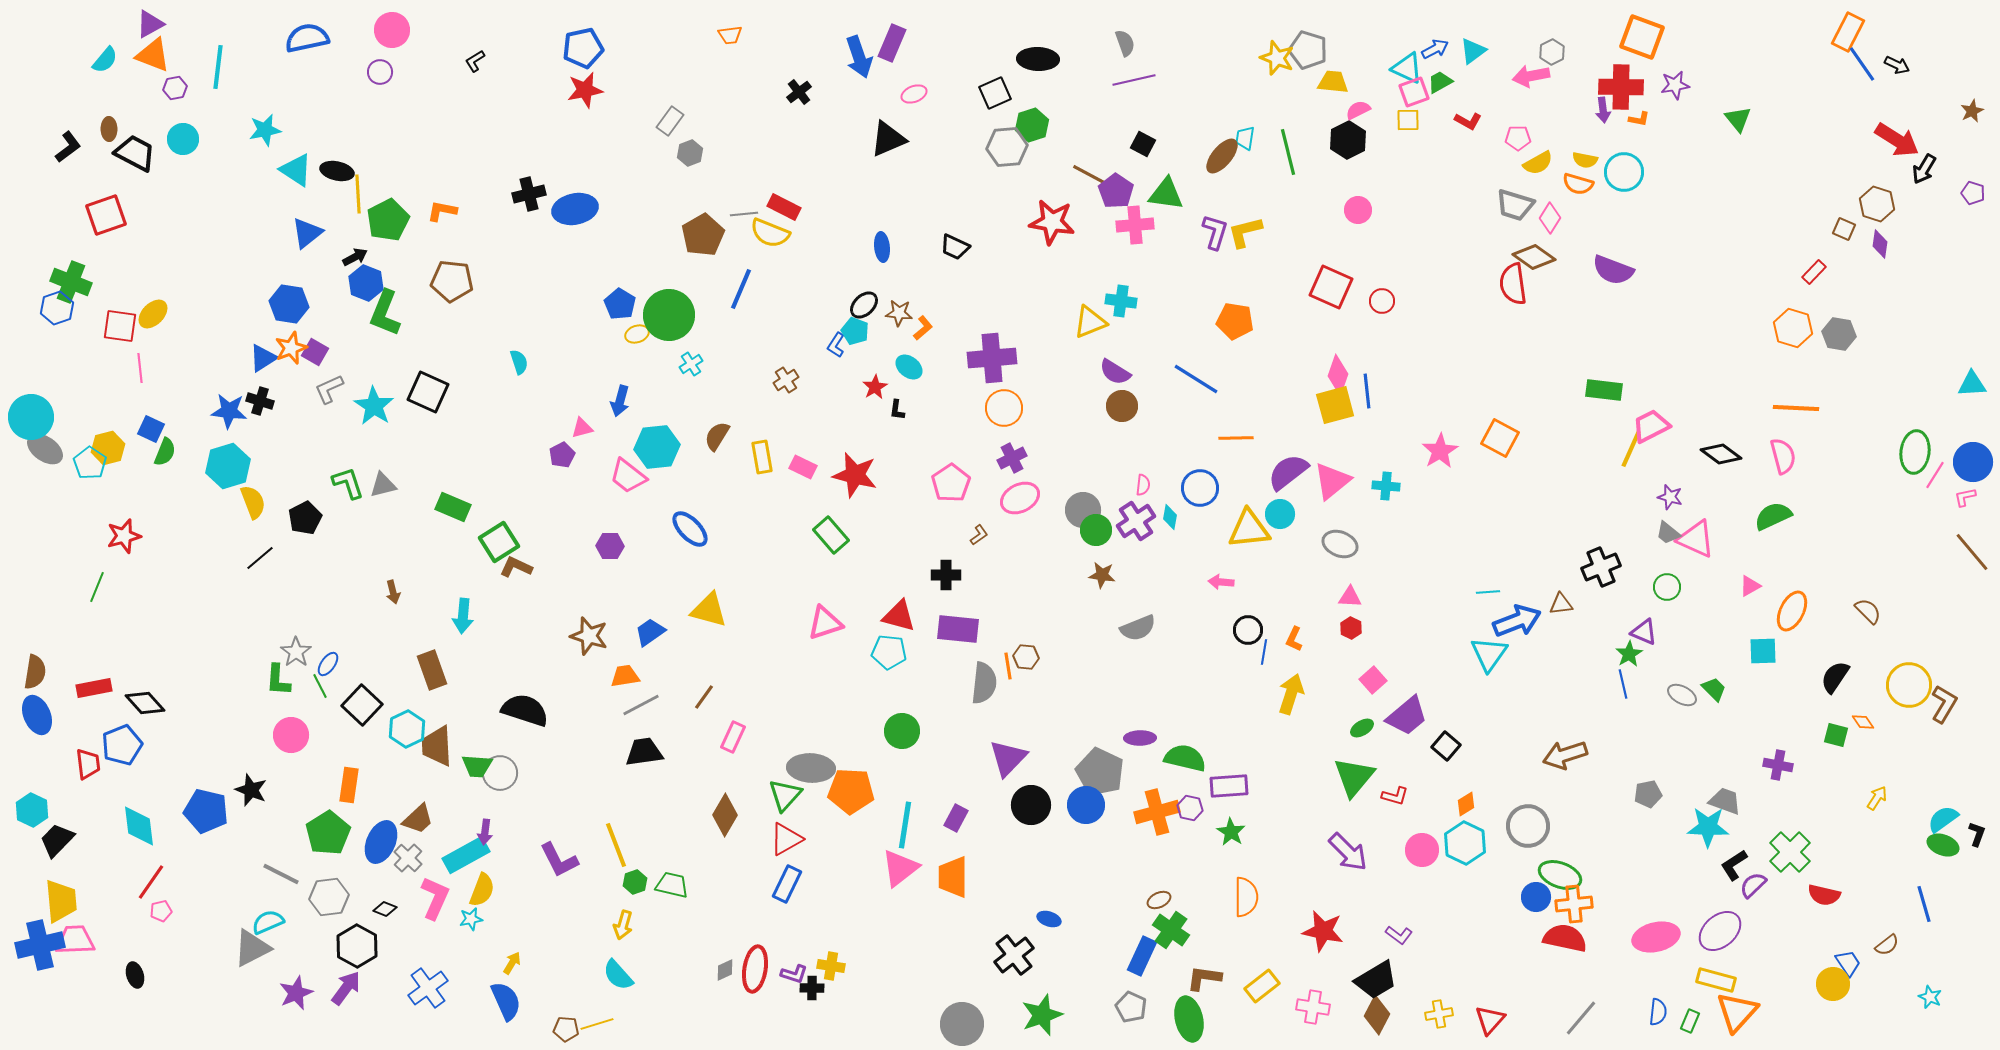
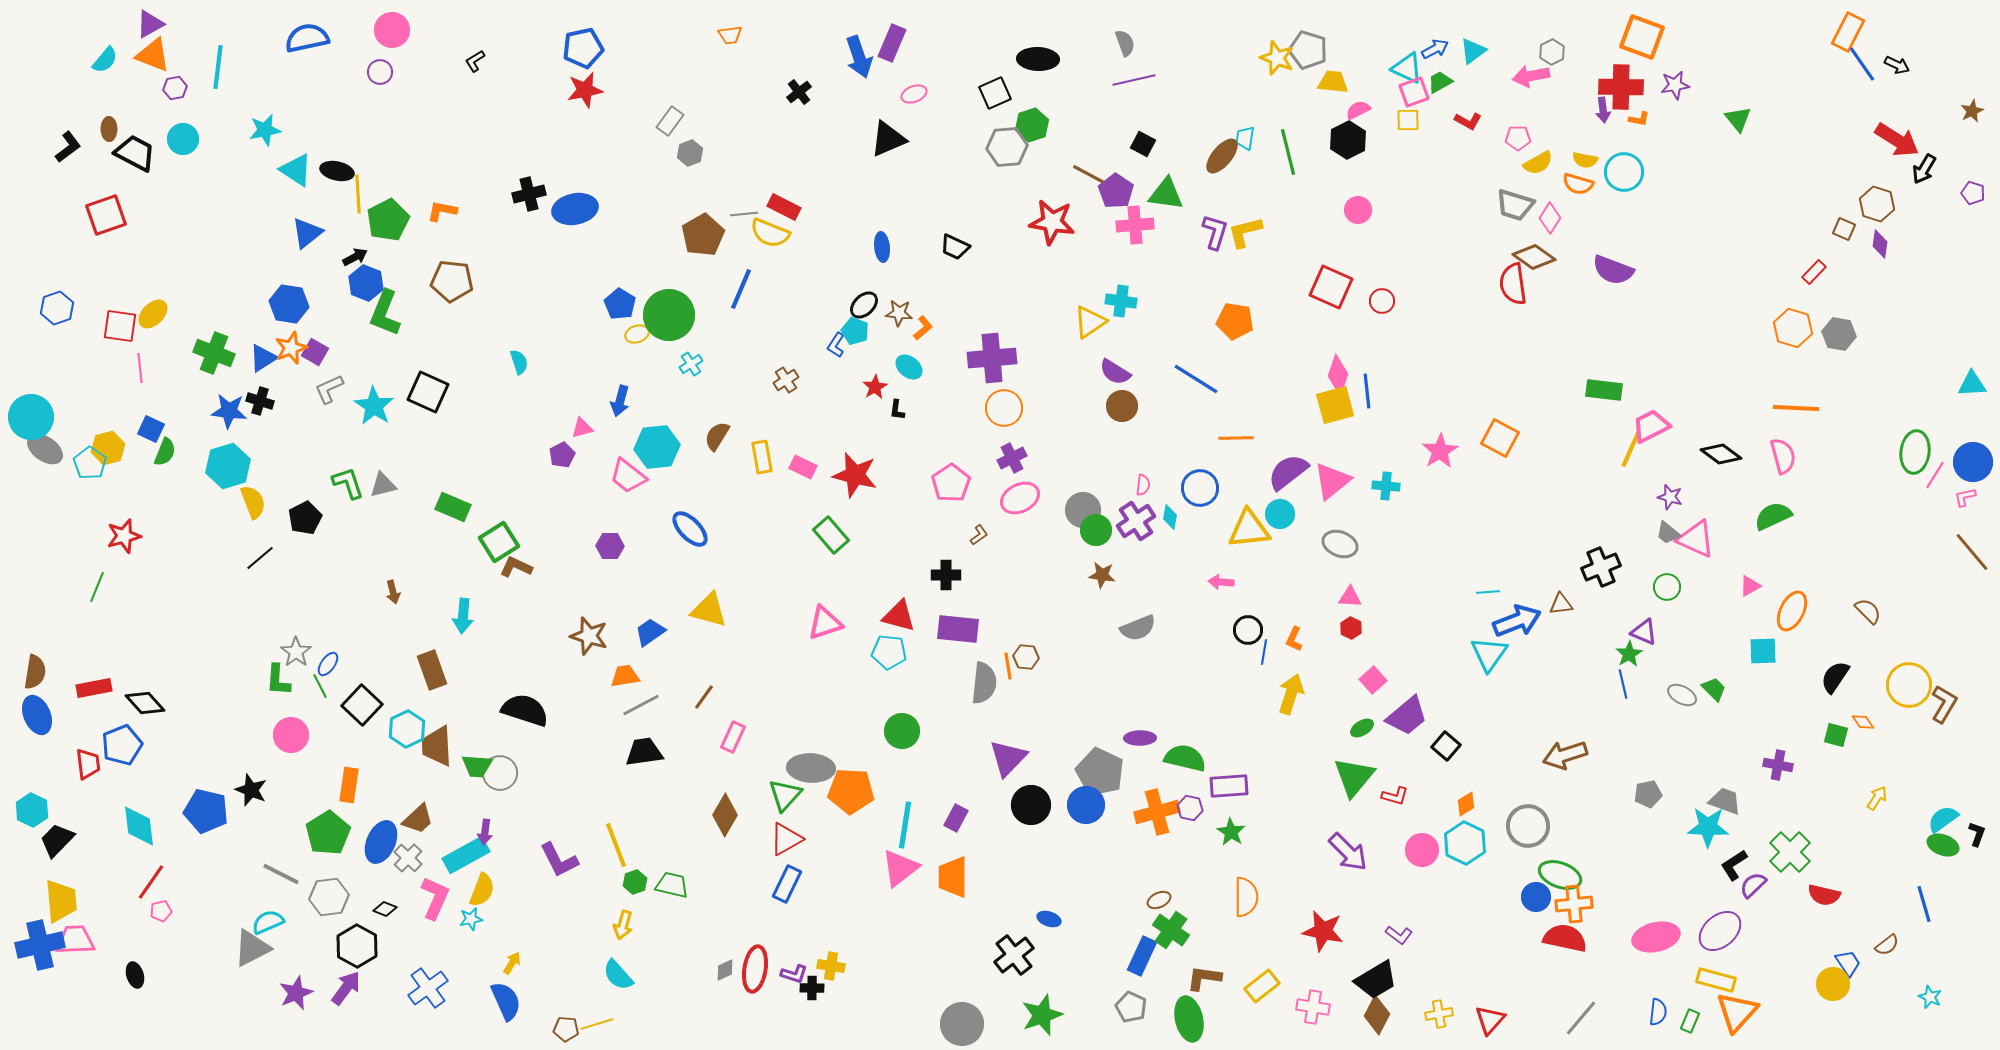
green cross at (71, 282): moved 143 px right, 71 px down
yellow triangle at (1090, 322): rotated 12 degrees counterclockwise
